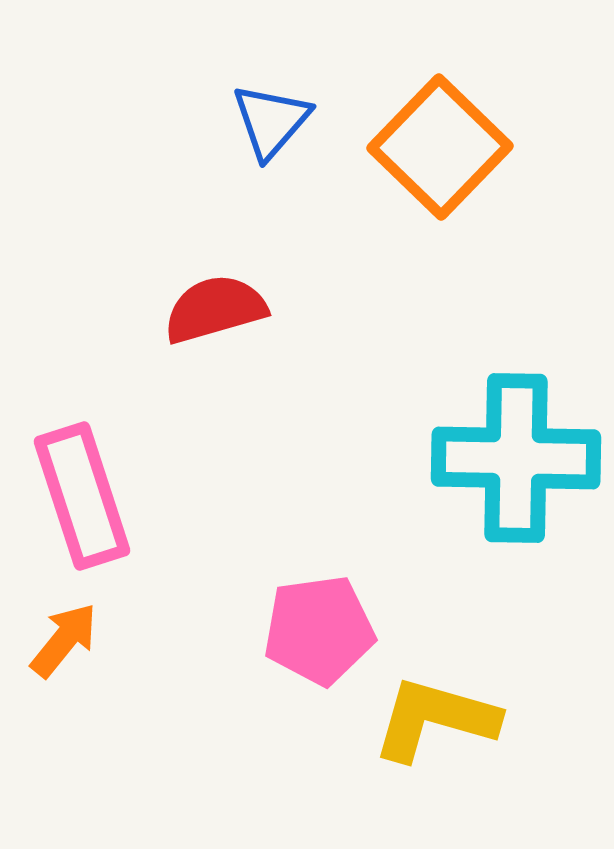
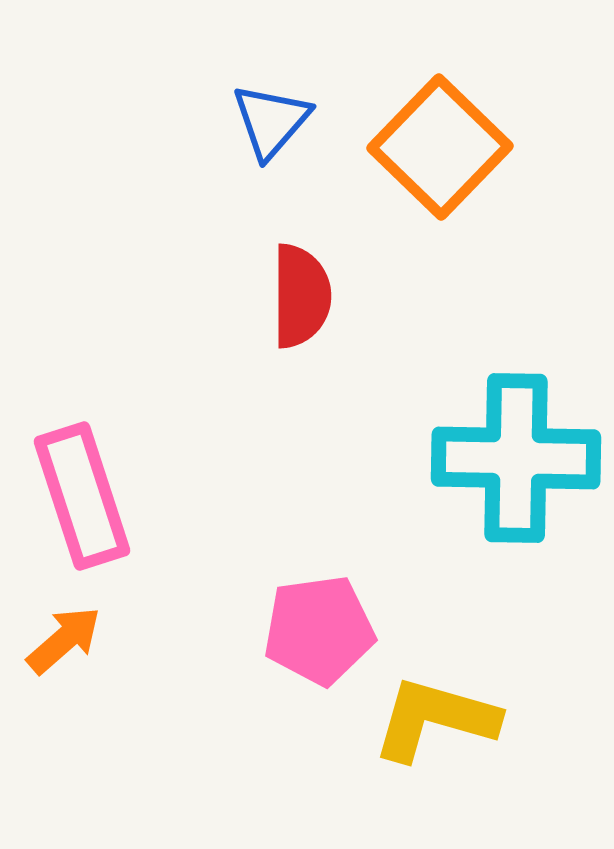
red semicircle: moved 86 px right, 13 px up; rotated 106 degrees clockwise
orange arrow: rotated 10 degrees clockwise
